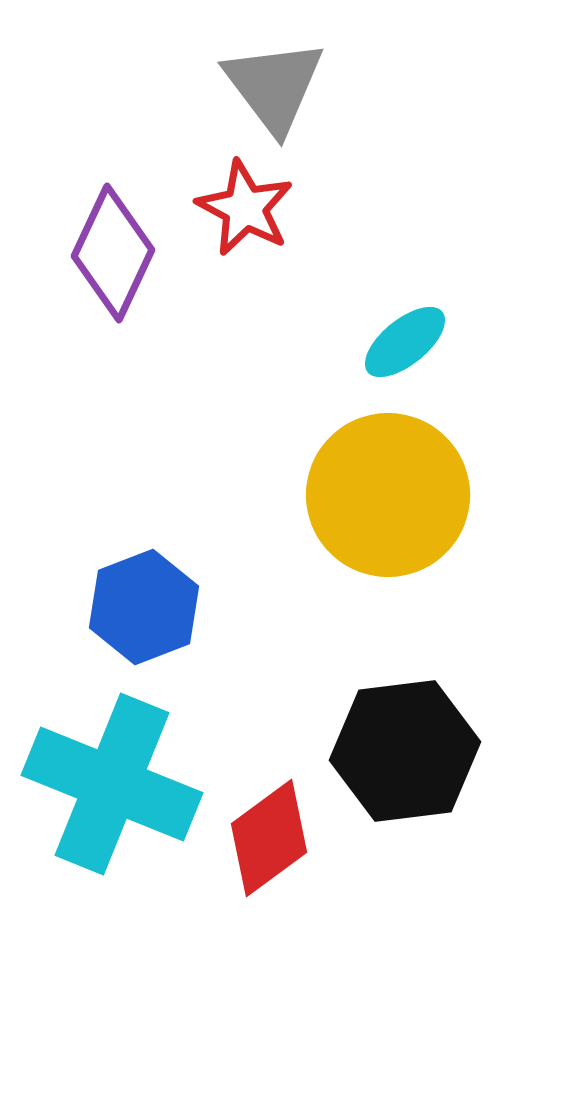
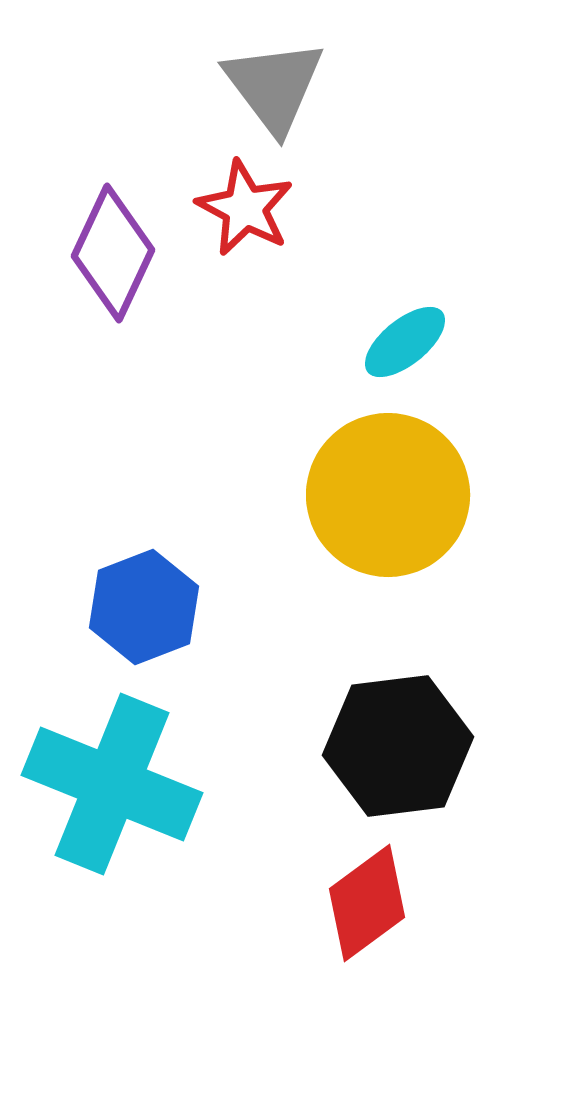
black hexagon: moved 7 px left, 5 px up
red diamond: moved 98 px right, 65 px down
